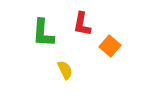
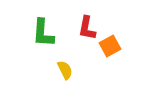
red L-shape: moved 5 px right, 4 px down
orange square: rotated 20 degrees clockwise
